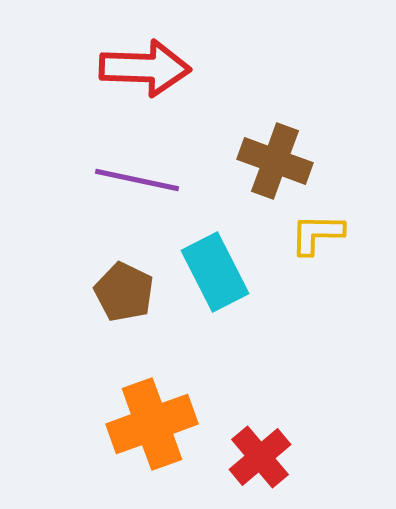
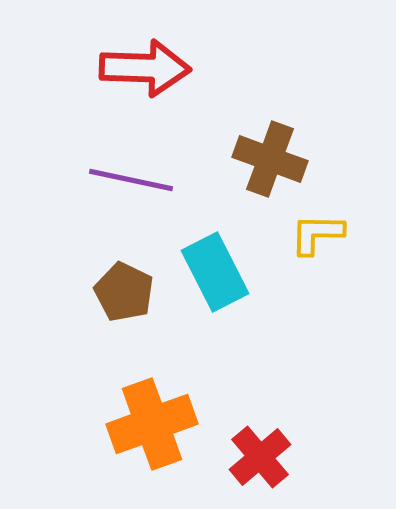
brown cross: moved 5 px left, 2 px up
purple line: moved 6 px left
